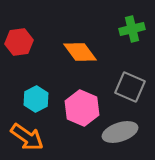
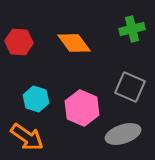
red hexagon: rotated 12 degrees clockwise
orange diamond: moved 6 px left, 9 px up
cyan hexagon: rotated 15 degrees counterclockwise
gray ellipse: moved 3 px right, 2 px down
